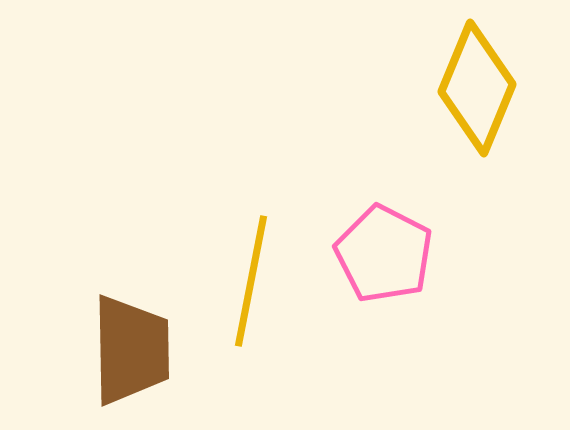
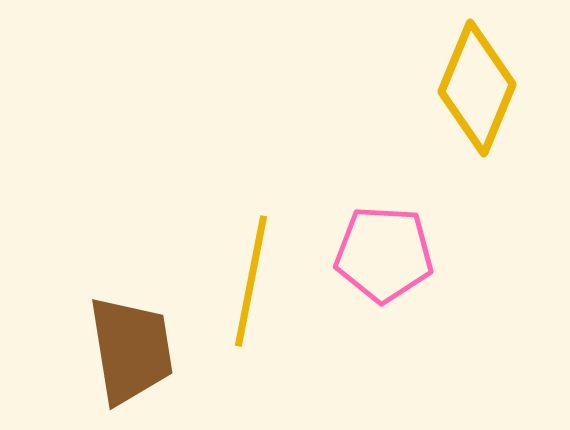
pink pentagon: rotated 24 degrees counterclockwise
brown trapezoid: rotated 8 degrees counterclockwise
